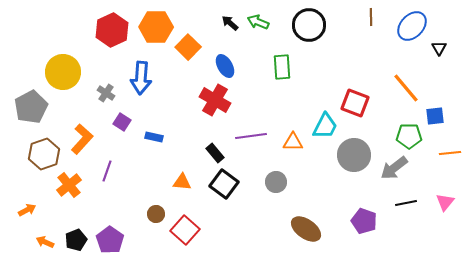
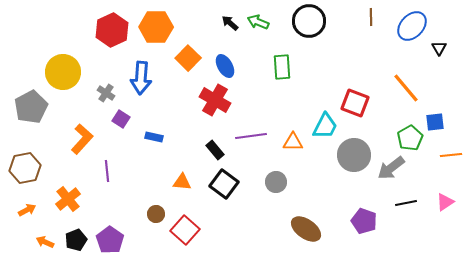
black circle at (309, 25): moved 4 px up
orange square at (188, 47): moved 11 px down
blue square at (435, 116): moved 6 px down
purple square at (122, 122): moved 1 px left, 3 px up
green pentagon at (409, 136): moved 1 px right, 2 px down; rotated 30 degrees counterclockwise
black rectangle at (215, 153): moved 3 px up
orange line at (450, 153): moved 1 px right, 2 px down
brown hexagon at (44, 154): moved 19 px left, 14 px down; rotated 8 degrees clockwise
gray arrow at (394, 168): moved 3 px left
purple line at (107, 171): rotated 25 degrees counterclockwise
orange cross at (69, 185): moved 1 px left, 14 px down
pink triangle at (445, 202): rotated 18 degrees clockwise
